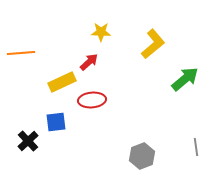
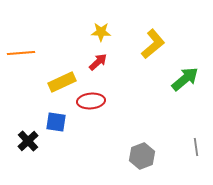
red arrow: moved 9 px right
red ellipse: moved 1 px left, 1 px down
blue square: rotated 15 degrees clockwise
